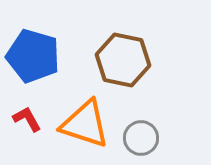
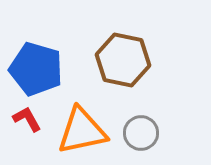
blue pentagon: moved 3 px right, 13 px down
orange triangle: moved 3 px left, 7 px down; rotated 30 degrees counterclockwise
gray circle: moved 5 px up
